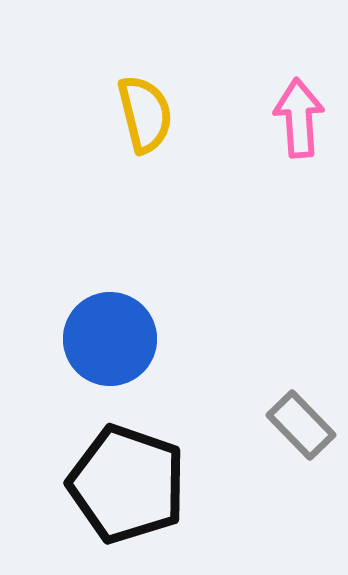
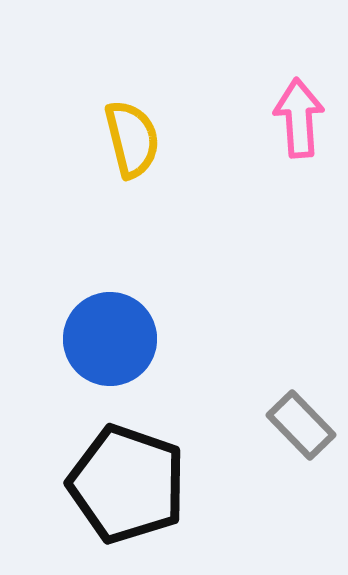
yellow semicircle: moved 13 px left, 25 px down
